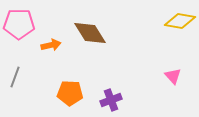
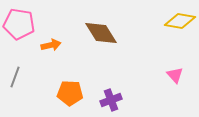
pink pentagon: rotated 8 degrees clockwise
brown diamond: moved 11 px right
pink triangle: moved 2 px right, 1 px up
